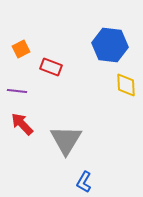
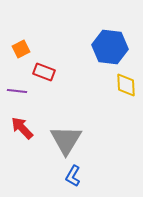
blue hexagon: moved 2 px down
red rectangle: moved 7 px left, 5 px down
red arrow: moved 4 px down
blue L-shape: moved 11 px left, 6 px up
